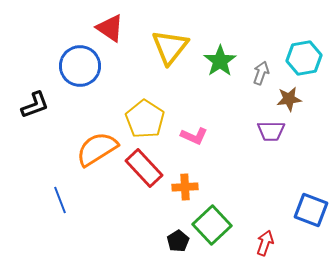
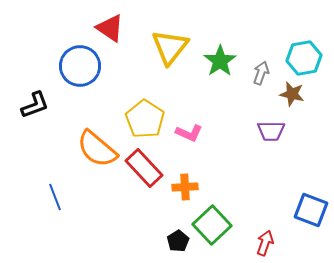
brown star: moved 3 px right, 5 px up; rotated 20 degrees clockwise
pink L-shape: moved 5 px left, 3 px up
orange semicircle: rotated 108 degrees counterclockwise
blue line: moved 5 px left, 3 px up
